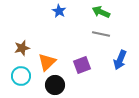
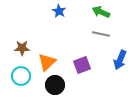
brown star: rotated 14 degrees clockwise
